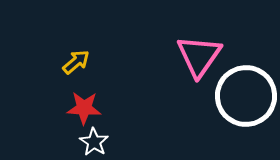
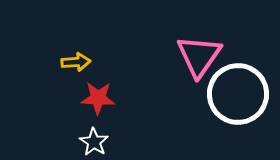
yellow arrow: rotated 36 degrees clockwise
white circle: moved 8 px left, 2 px up
red star: moved 14 px right, 10 px up
